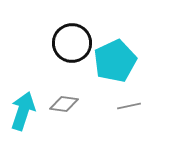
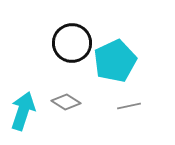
gray diamond: moved 2 px right, 2 px up; rotated 24 degrees clockwise
